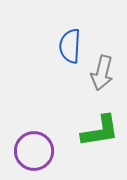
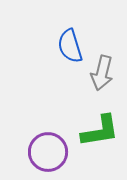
blue semicircle: rotated 20 degrees counterclockwise
purple circle: moved 14 px right, 1 px down
